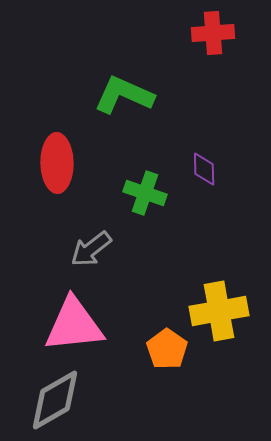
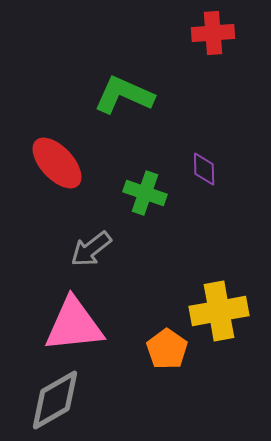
red ellipse: rotated 42 degrees counterclockwise
